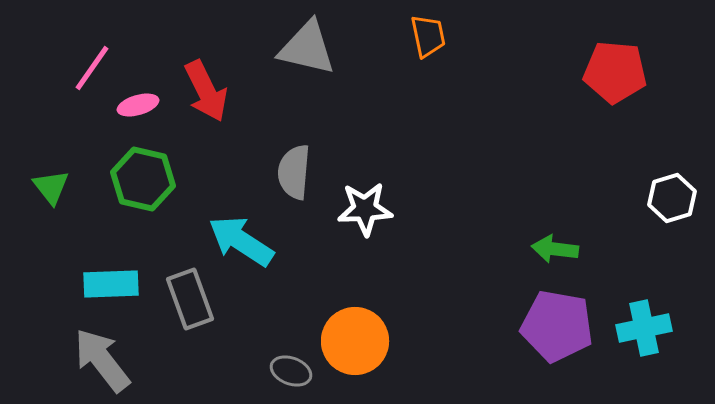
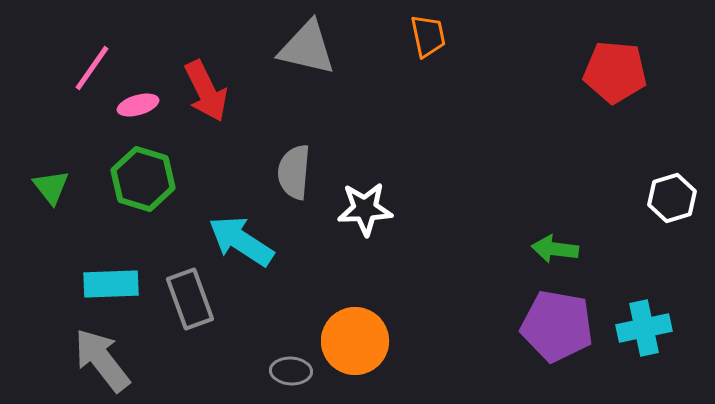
green hexagon: rotated 4 degrees clockwise
gray ellipse: rotated 18 degrees counterclockwise
